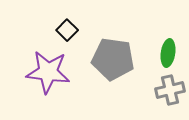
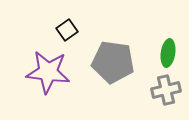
black square: rotated 10 degrees clockwise
gray pentagon: moved 3 px down
gray cross: moved 4 px left
